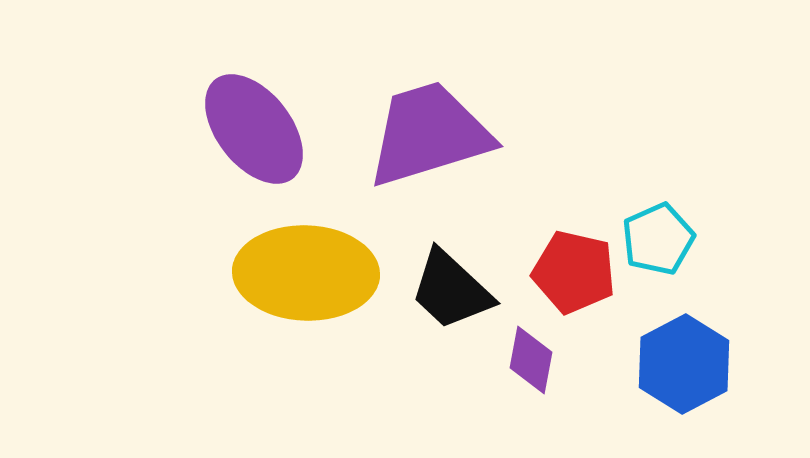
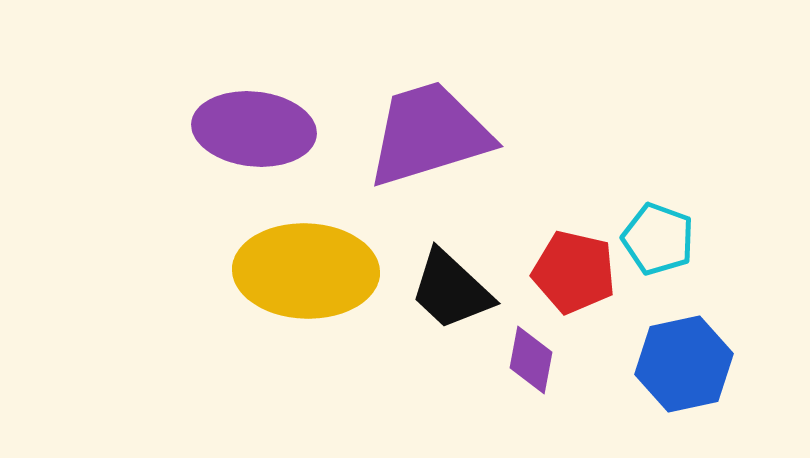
purple ellipse: rotated 46 degrees counterclockwise
cyan pentagon: rotated 28 degrees counterclockwise
yellow ellipse: moved 2 px up
blue hexagon: rotated 16 degrees clockwise
